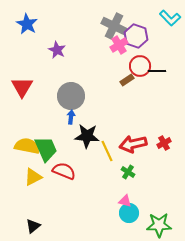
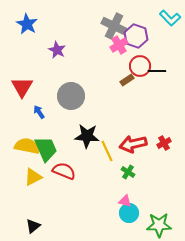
blue arrow: moved 32 px left, 5 px up; rotated 40 degrees counterclockwise
